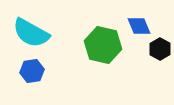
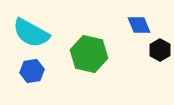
blue diamond: moved 1 px up
green hexagon: moved 14 px left, 9 px down
black hexagon: moved 1 px down
